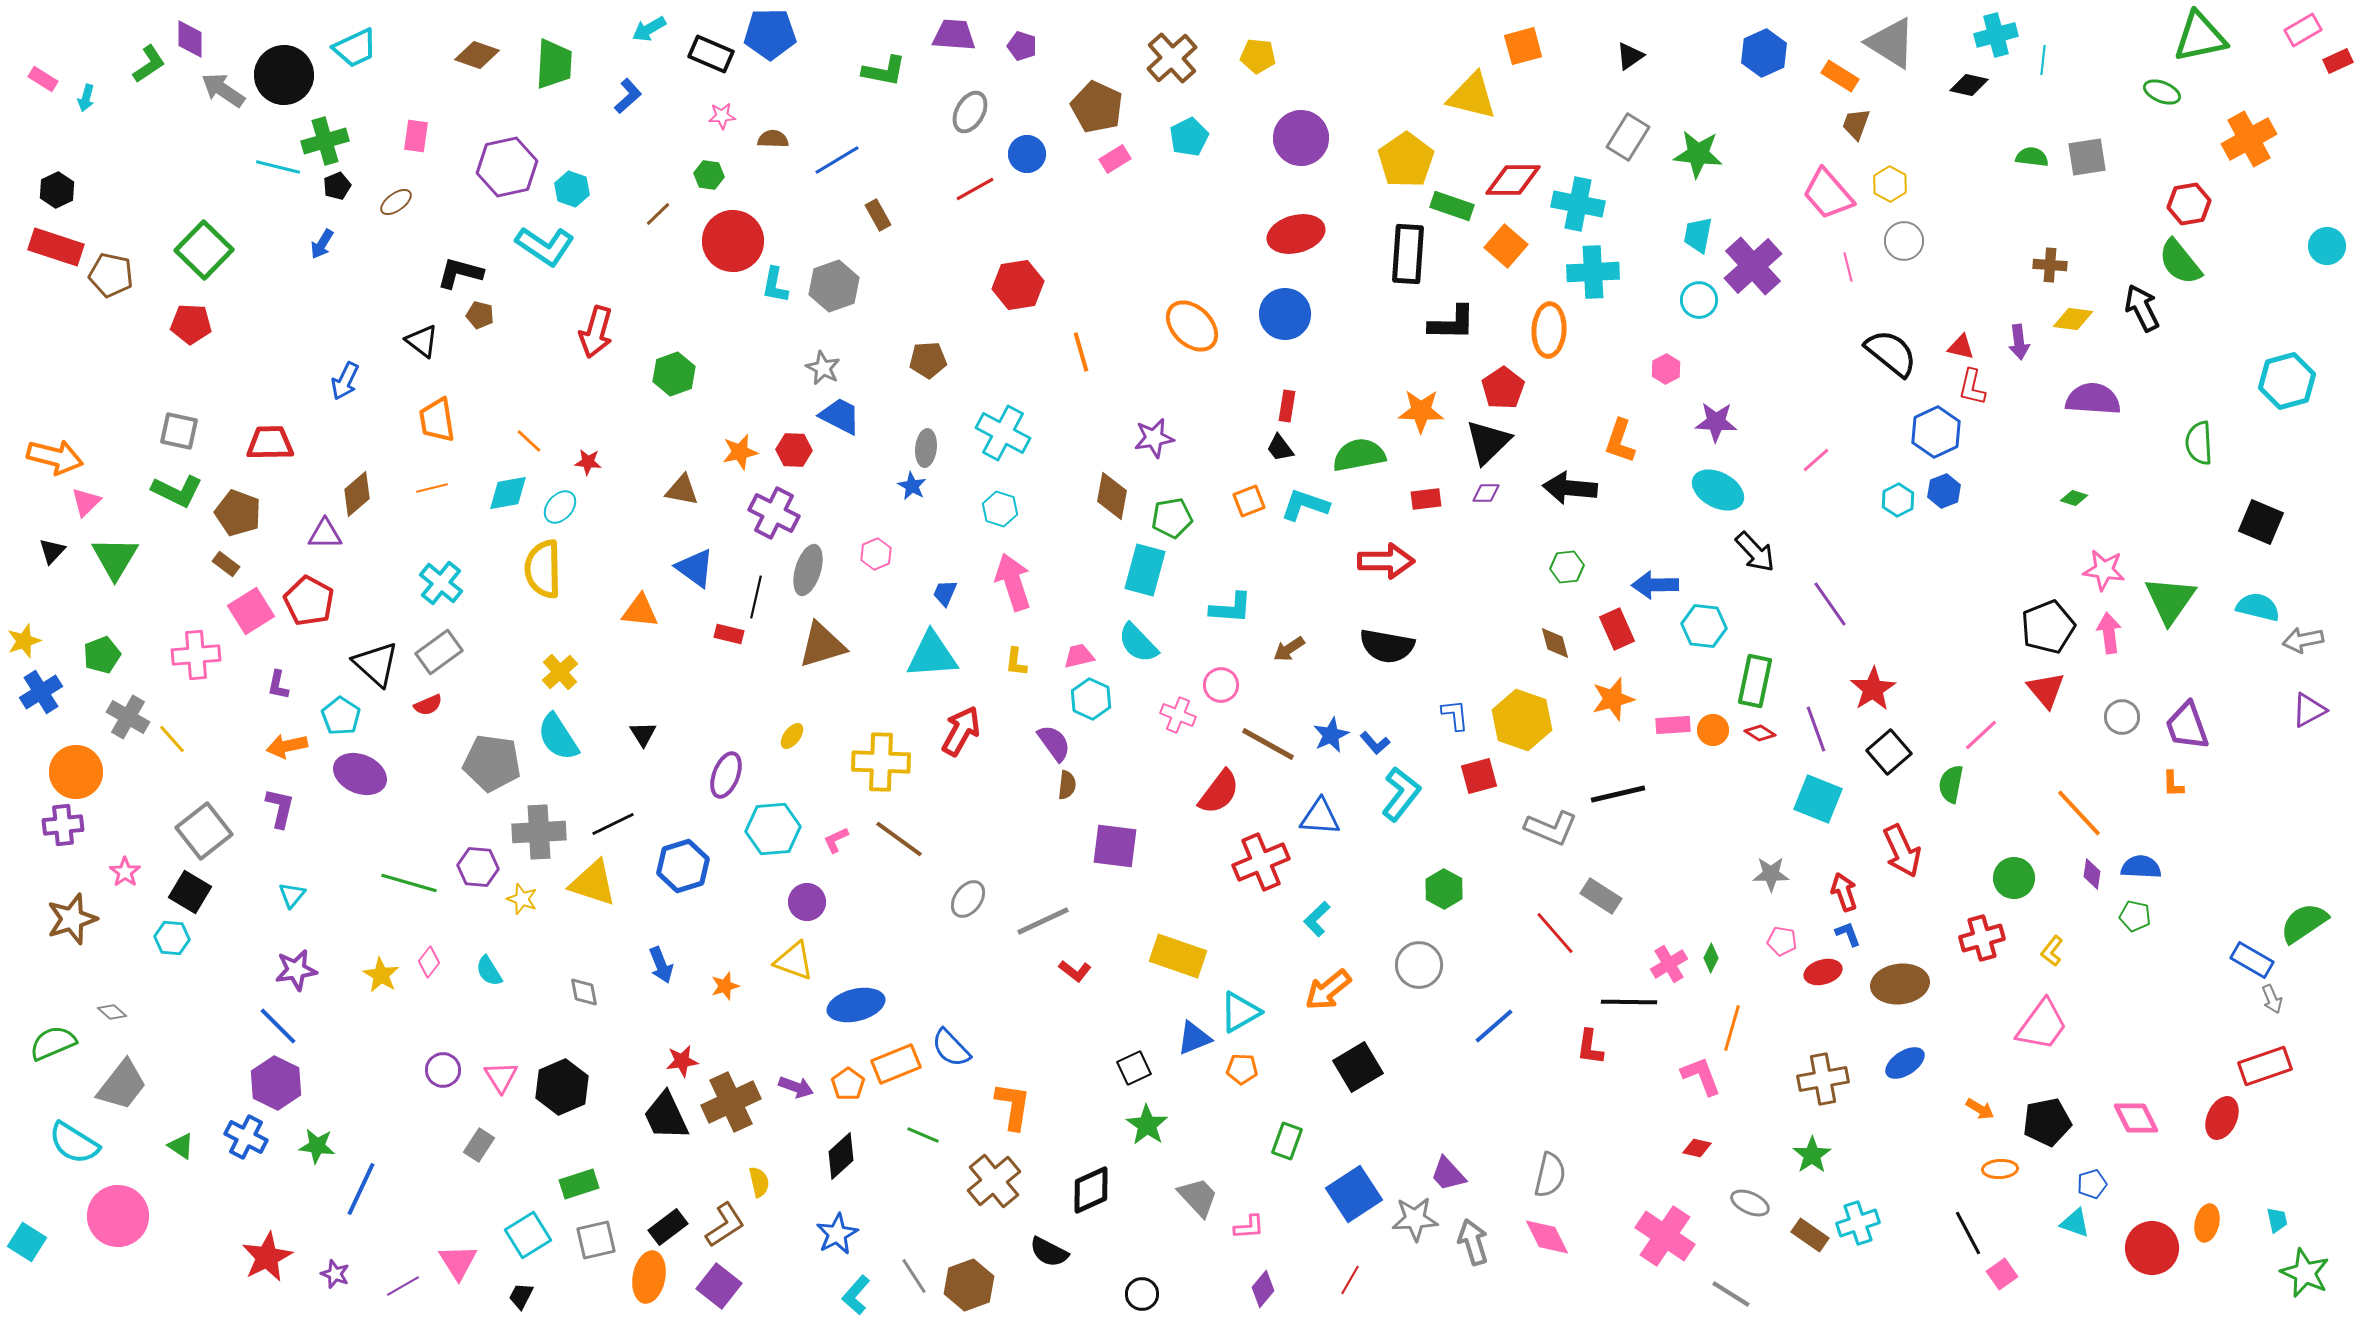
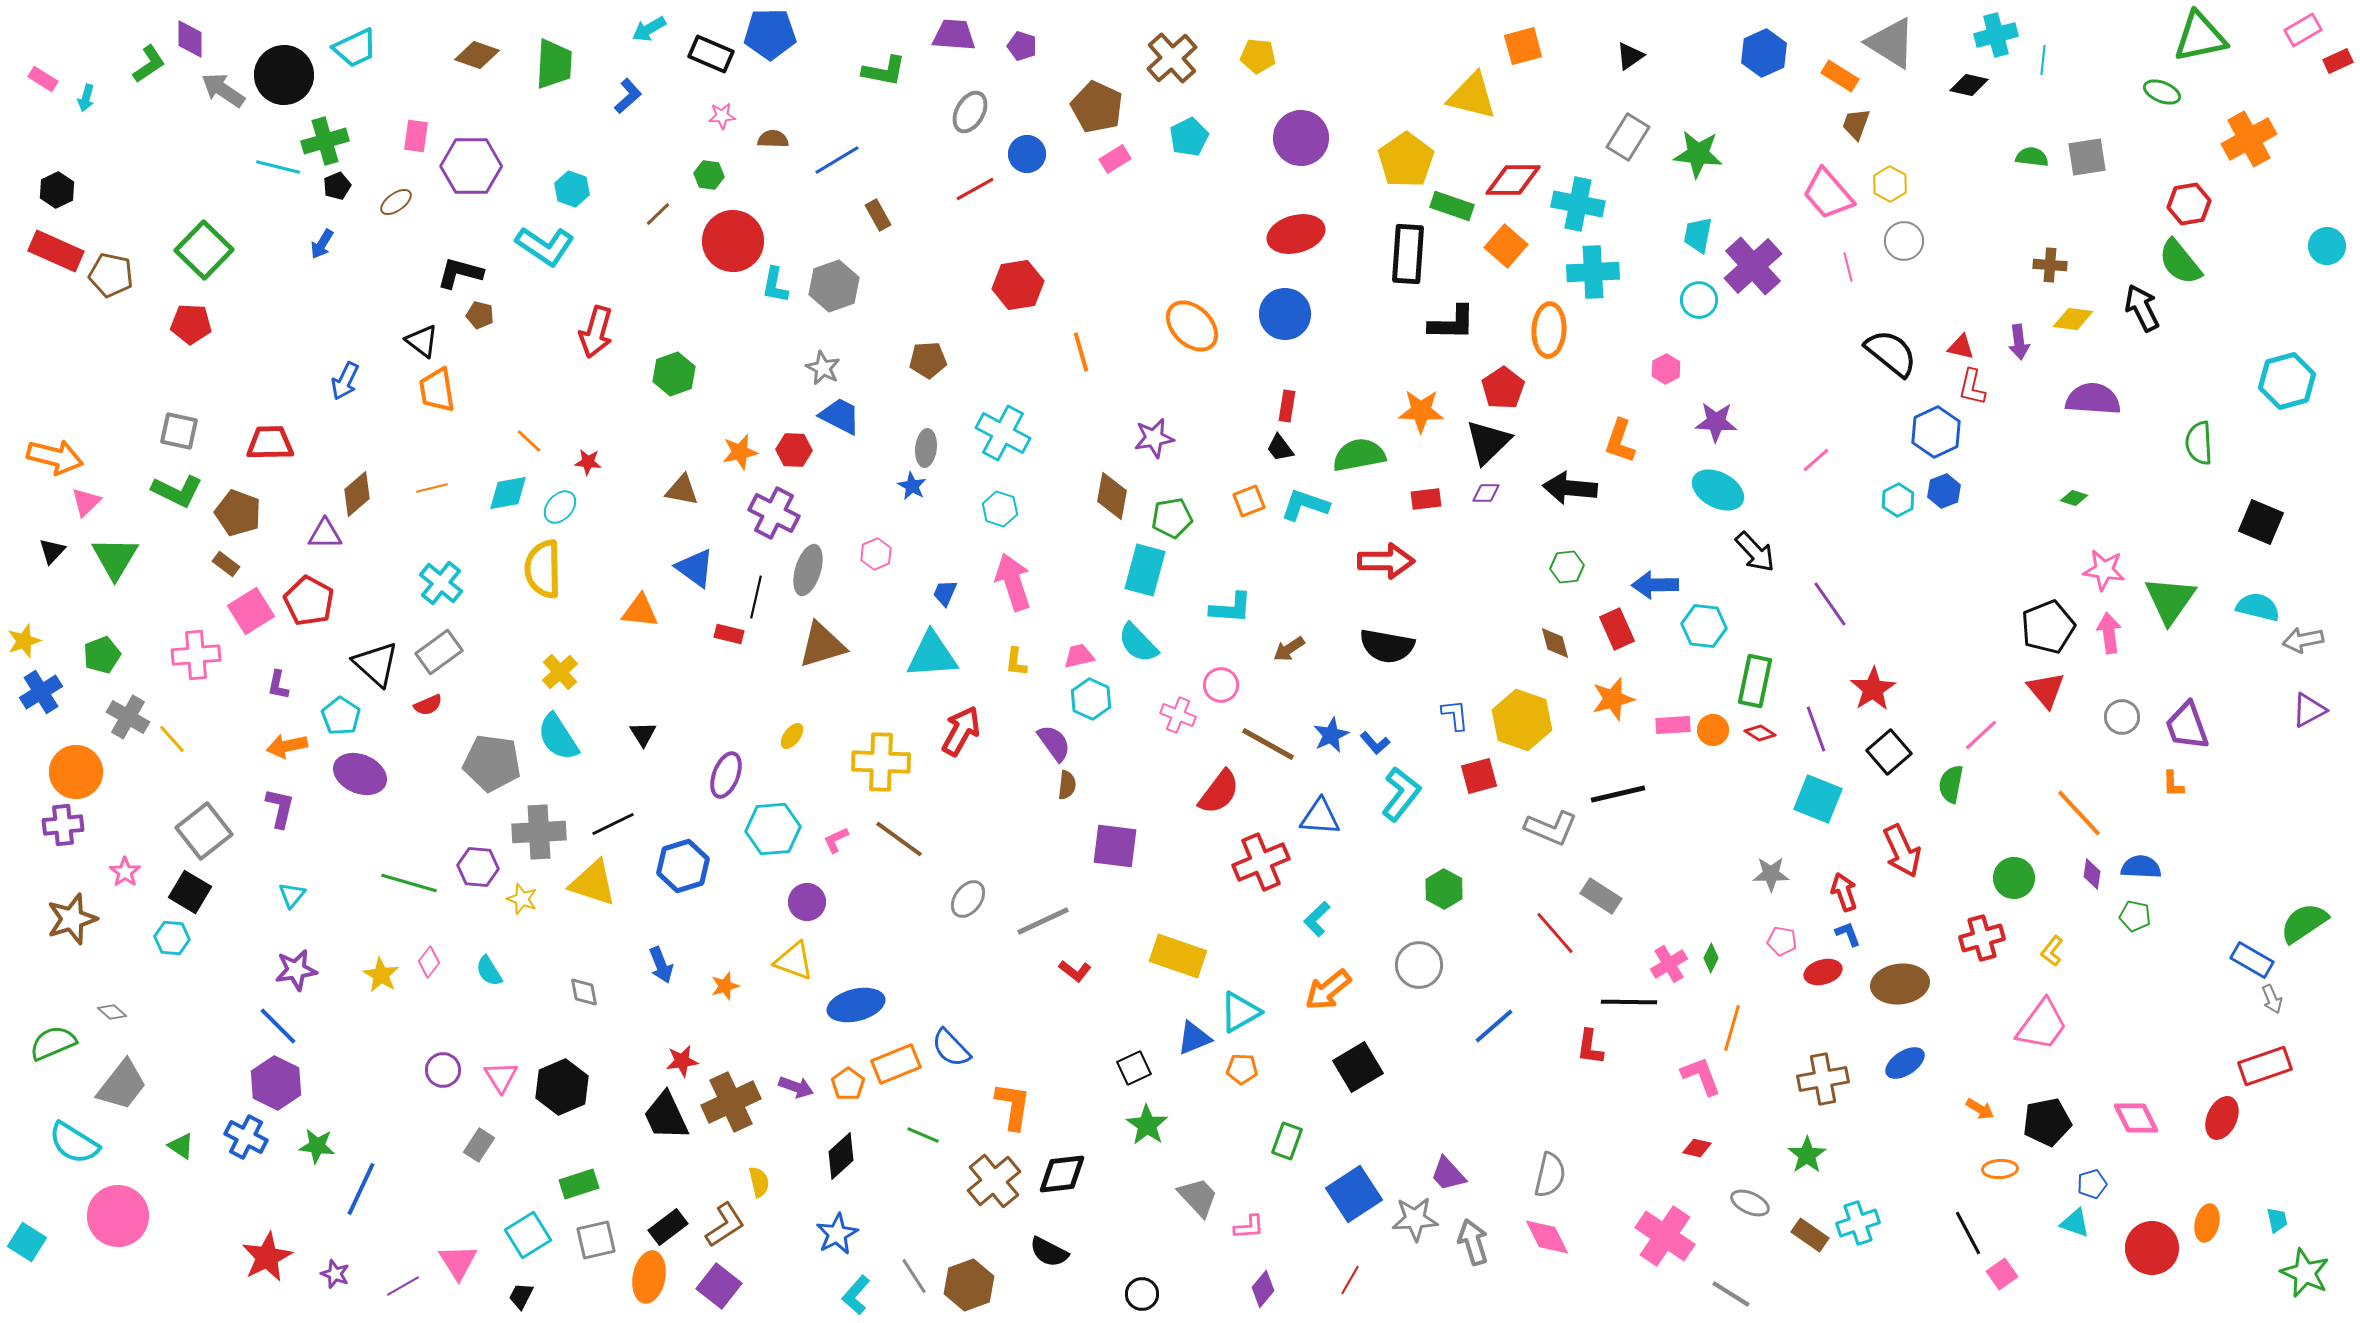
purple hexagon at (507, 167): moved 36 px left, 1 px up; rotated 12 degrees clockwise
red rectangle at (56, 247): moved 4 px down; rotated 6 degrees clockwise
orange trapezoid at (437, 420): moved 30 px up
green star at (1812, 1155): moved 5 px left
black diamond at (1091, 1190): moved 29 px left, 16 px up; rotated 18 degrees clockwise
